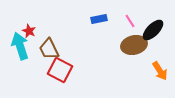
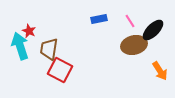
brown trapezoid: rotated 35 degrees clockwise
